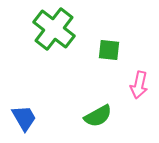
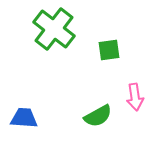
green square: rotated 15 degrees counterclockwise
pink arrow: moved 4 px left, 12 px down; rotated 20 degrees counterclockwise
blue trapezoid: rotated 56 degrees counterclockwise
